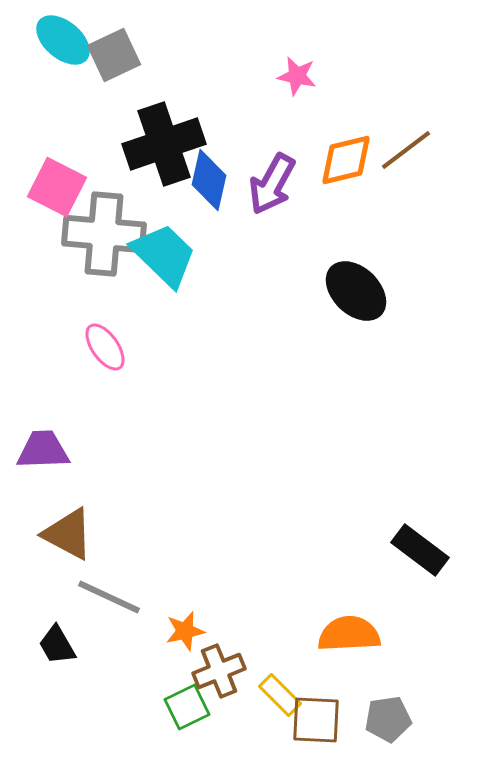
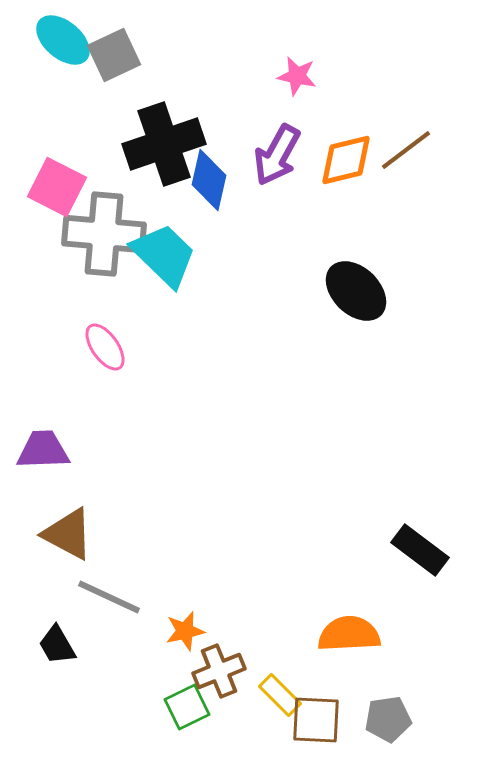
purple arrow: moved 5 px right, 29 px up
